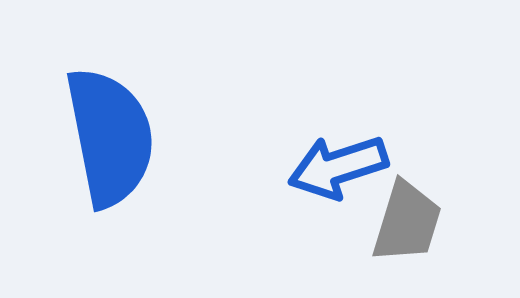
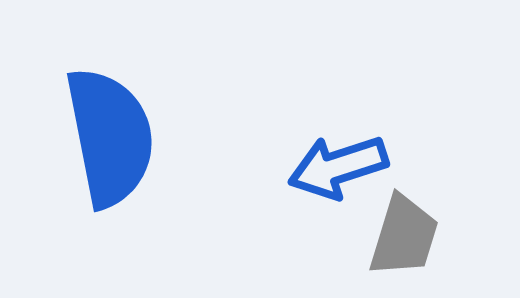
gray trapezoid: moved 3 px left, 14 px down
